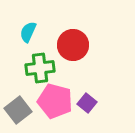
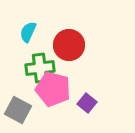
red circle: moved 4 px left
pink pentagon: moved 2 px left, 12 px up
gray square: rotated 24 degrees counterclockwise
